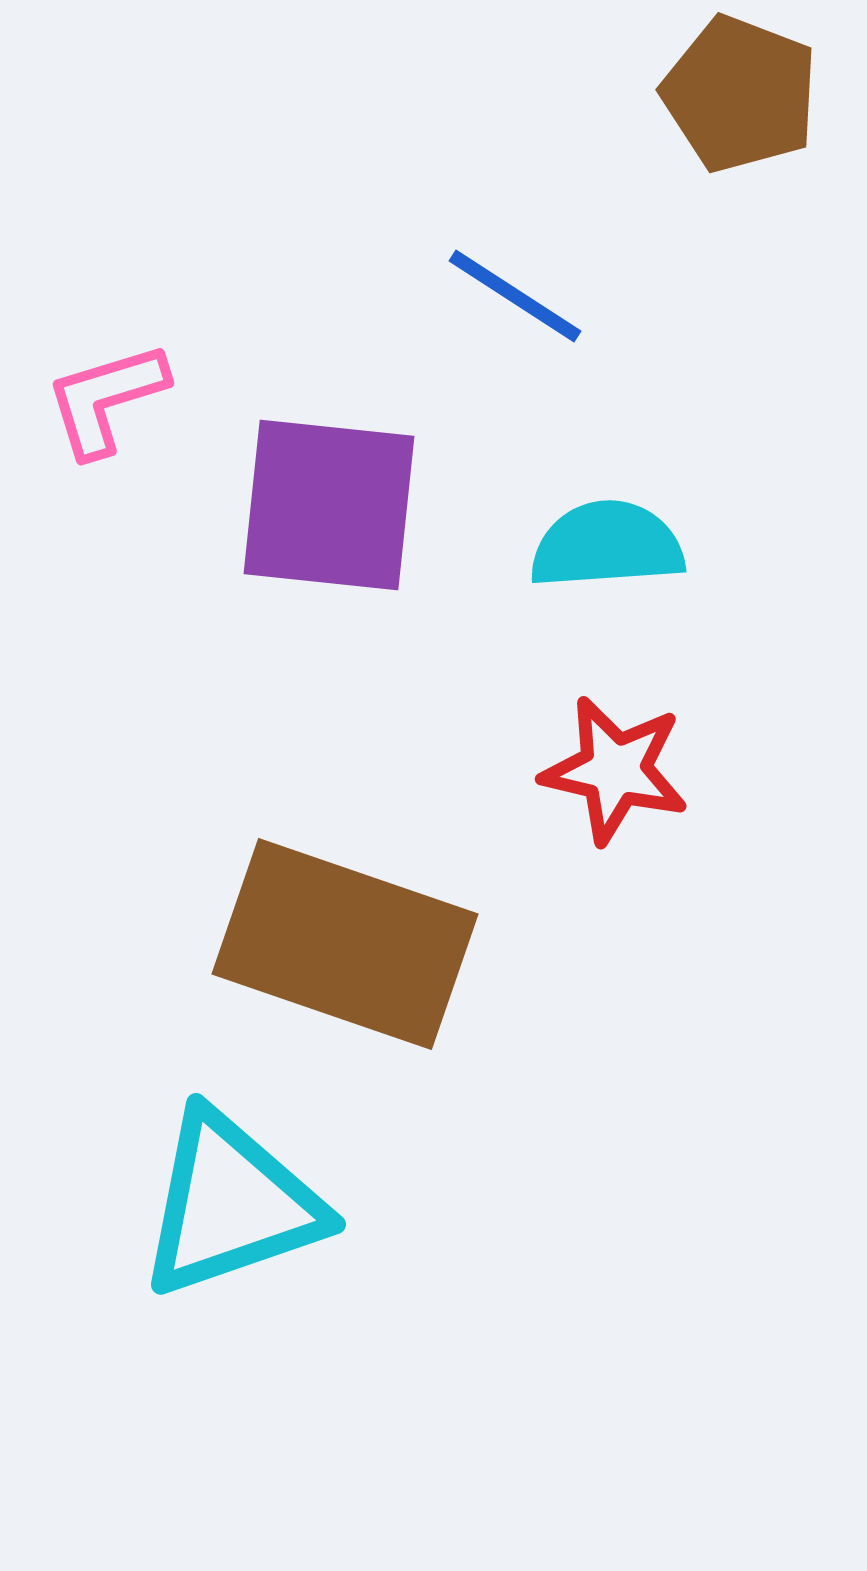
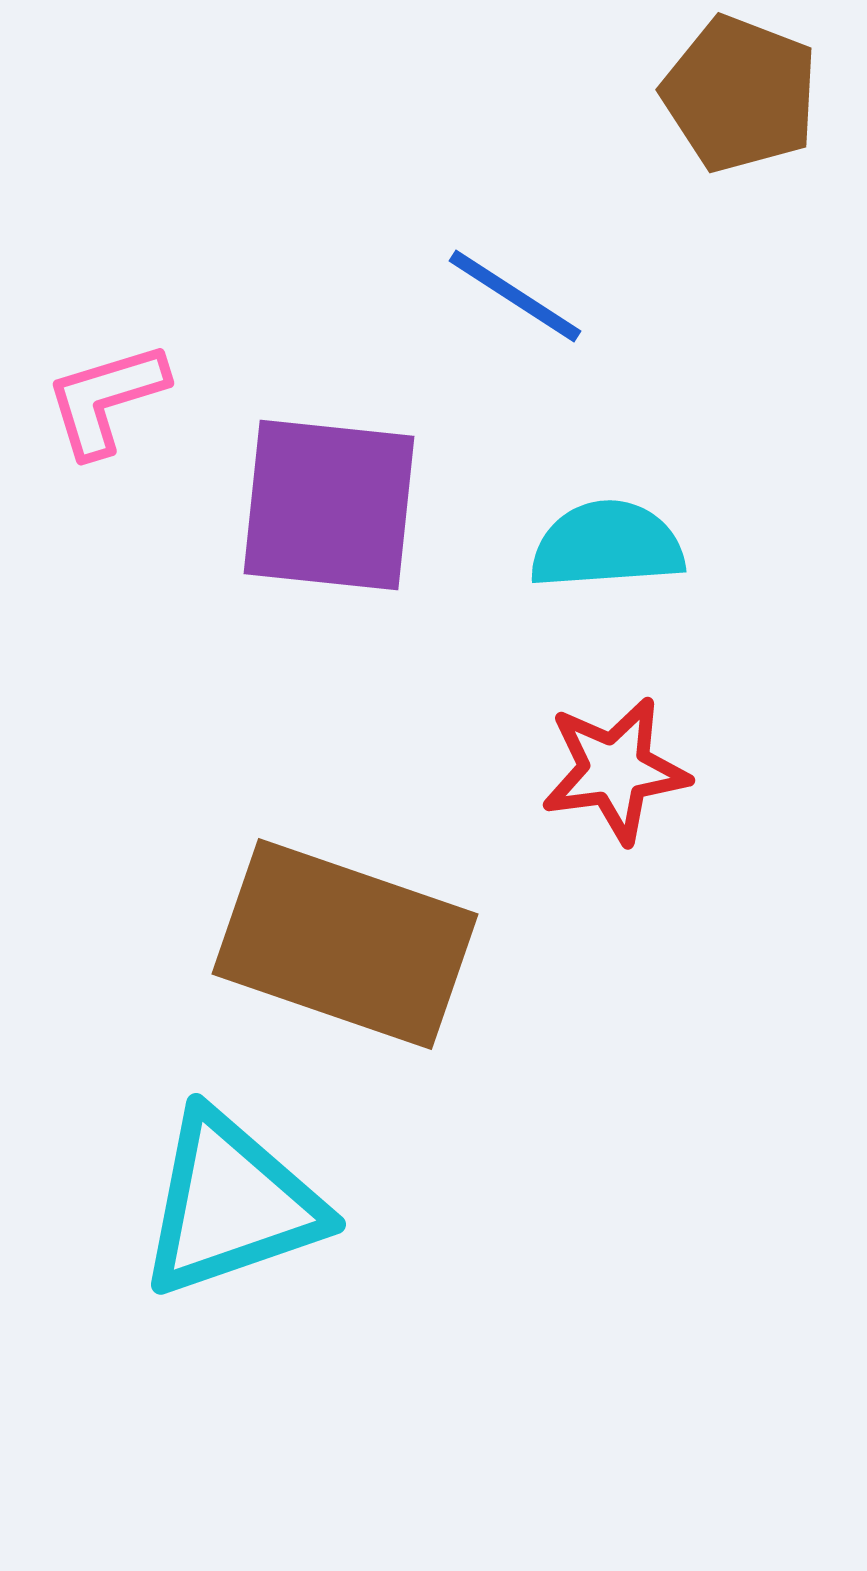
red star: rotated 21 degrees counterclockwise
